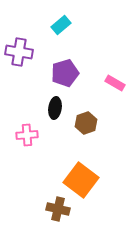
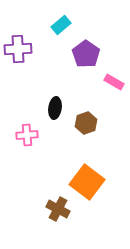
purple cross: moved 1 px left, 3 px up; rotated 12 degrees counterclockwise
purple pentagon: moved 21 px right, 19 px up; rotated 20 degrees counterclockwise
pink rectangle: moved 1 px left, 1 px up
orange square: moved 6 px right, 2 px down
brown cross: rotated 15 degrees clockwise
